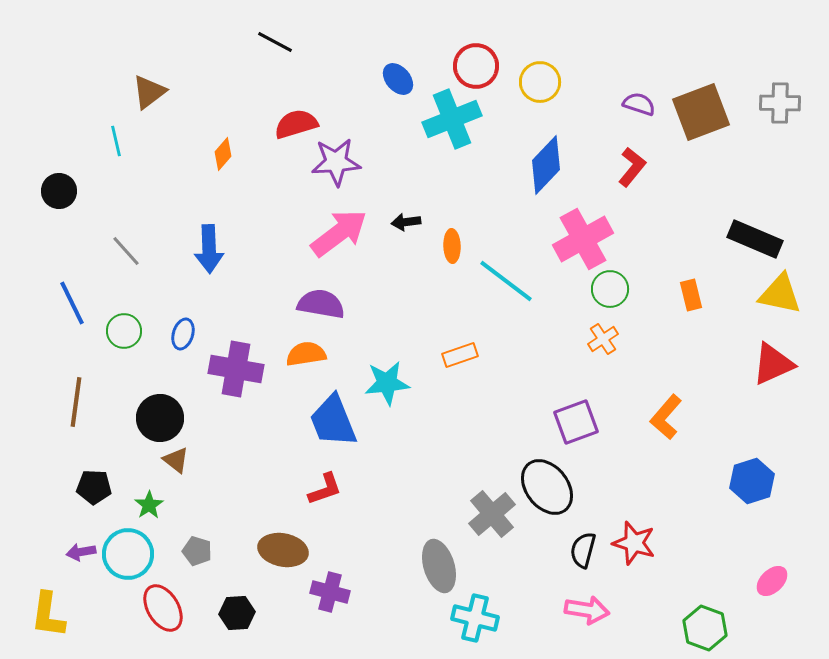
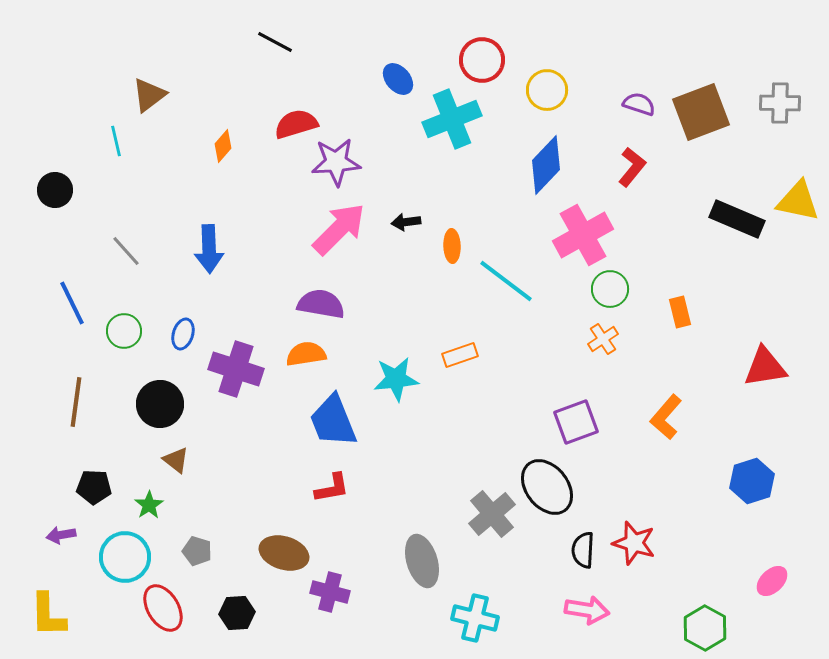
red circle at (476, 66): moved 6 px right, 6 px up
yellow circle at (540, 82): moved 7 px right, 8 px down
brown triangle at (149, 92): moved 3 px down
orange diamond at (223, 154): moved 8 px up
black circle at (59, 191): moved 4 px left, 1 px up
pink arrow at (339, 233): moved 4 px up; rotated 8 degrees counterclockwise
pink cross at (583, 239): moved 4 px up
black rectangle at (755, 239): moved 18 px left, 20 px up
yellow triangle at (780, 294): moved 18 px right, 93 px up
orange rectangle at (691, 295): moved 11 px left, 17 px down
red triangle at (773, 364): moved 8 px left, 3 px down; rotated 15 degrees clockwise
purple cross at (236, 369): rotated 8 degrees clockwise
cyan star at (387, 383): moved 9 px right, 4 px up
black circle at (160, 418): moved 14 px up
red L-shape at (325, 489): moved 7 px right, 1 px up; rotated 9 degrees clockwise
brown ellipse at (283, 550): moved 1 px right, 3 px down; rotated 6 degrees clockwise
black semicircle at (583, 550): rotated 12 degrees counterclockwise
purple arrow at (81, 552): moved 20 px left, 17 px up
cyan circle at (128, 554): moved 3 px left, 3 px down
gray ellipse at (439, 566): moved 17 px left, 5 px up
yellow L-shape at (48, 615): rotated 9 degrees counterclockwise
green hexagon at (705, 628): rotated 9 degrees clockwise
